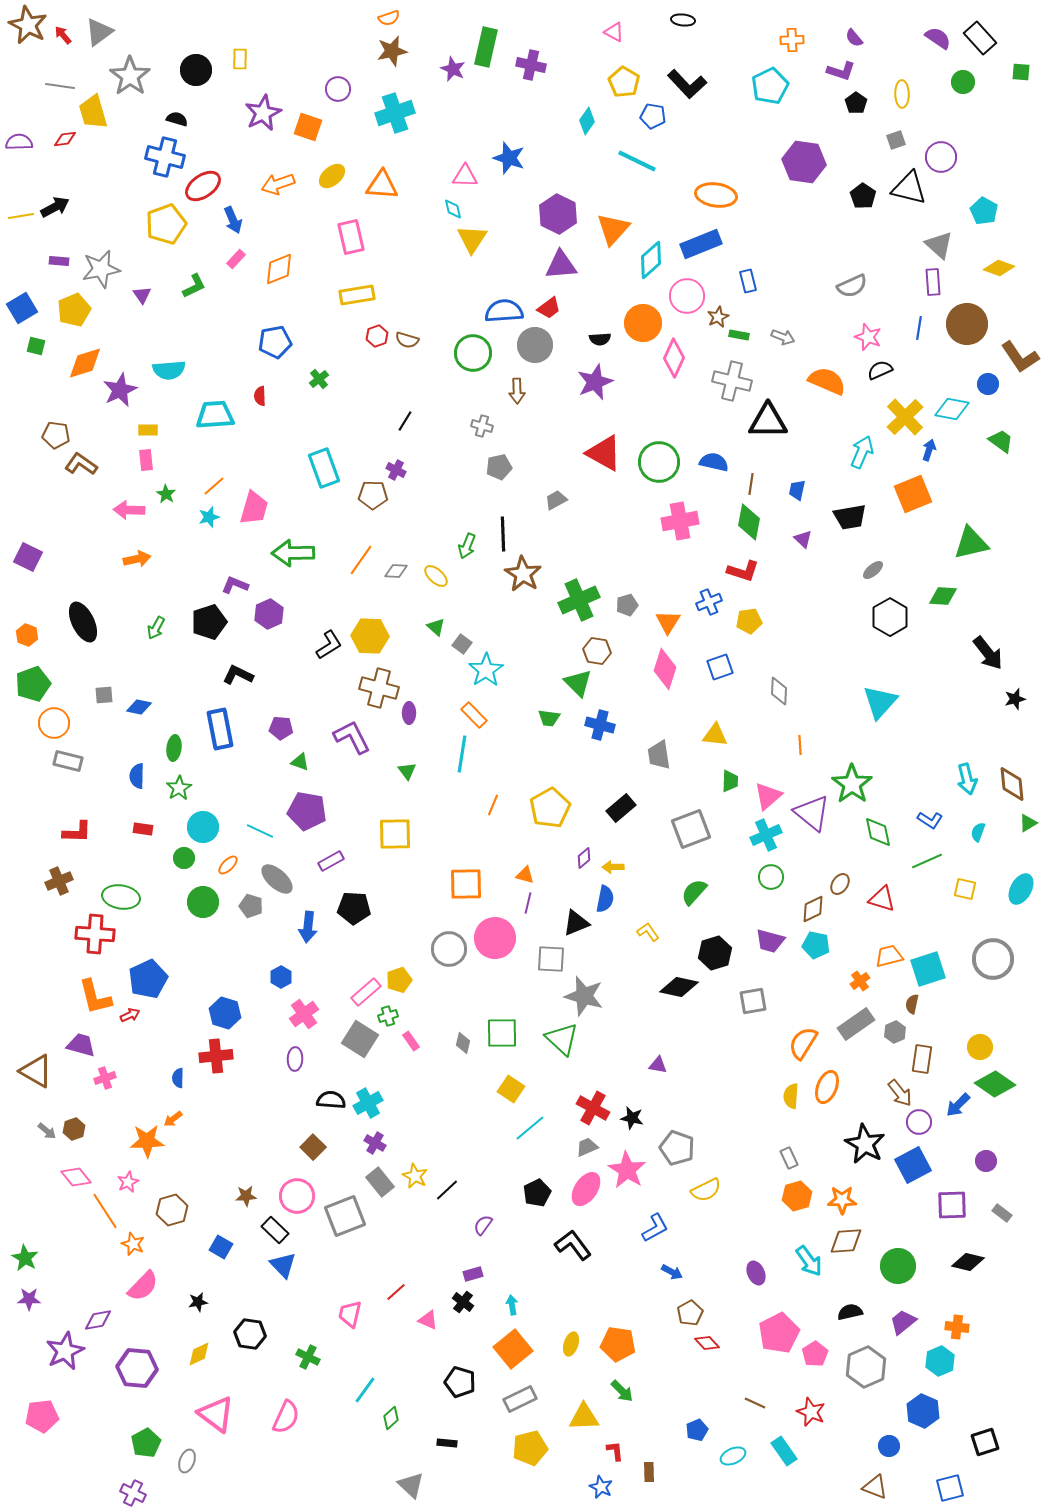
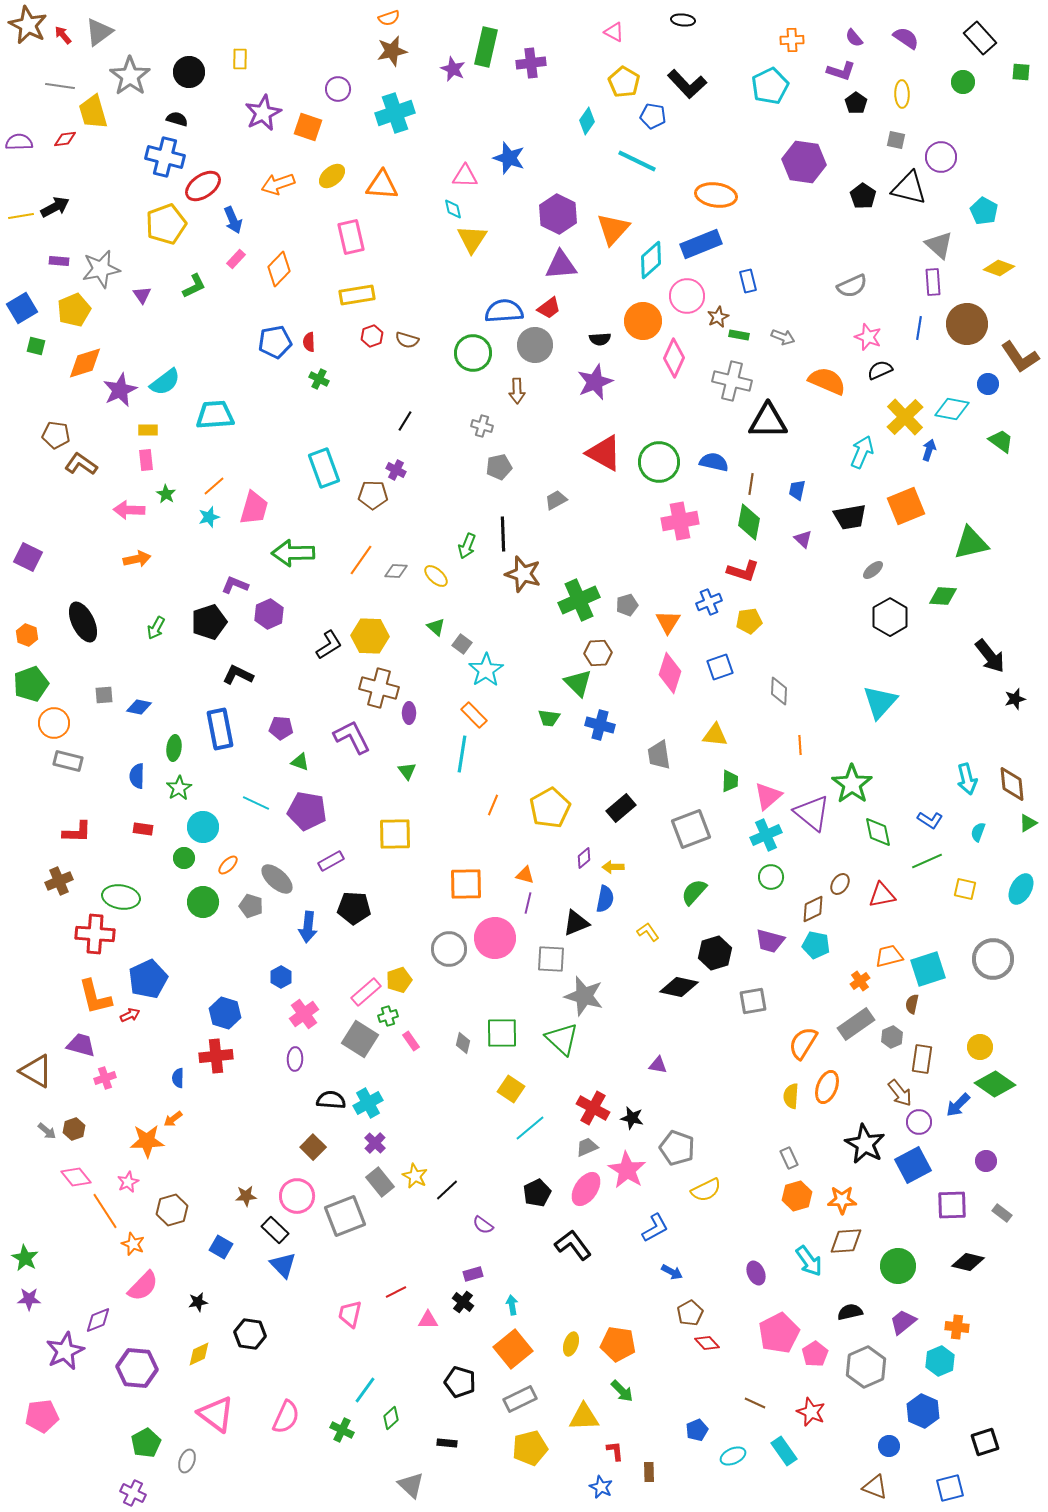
purple semicircle at (938, 38): moved 32 px left
purple cross at (531, 65): moved 2 px up; rotated 20 degrees counterclockwise
black circle at (196, 70): moved 7 px left, 2 px down
gray square at (896, 140): rotated 30 degrees clockwise
orange diamond at (279, 269): rotated 24 degrees counterclockwise
orange circle at (643, 323): moved 2 px up
red hexagon at (377, 336): moved 5 px left
cyan semicircle at (169, 370): moved 4 px left, 12 px down; rotated 32 degrees counterclockwise
green cross at (319, 379): rotated 24 degrees counterclockwise
red semicircle at (260, 396): moved 49 px right, 54 px up
orange square at (913, 494): moved 7 px left, 12 px down
brown star at (523, 574): rotated 15 degrees counterclockwise
brown hexagon at (597, 651): moved 1 px right, 2 px down; rotated 12 degrees counterclockwise
black arrow at (988, 653): moved 2 px right, 3 px down
pink diamond at (665, 669): moved 5 px right, 4 px down
green pentagon at (33, 684): moved 2 px left
cyan line at (260, 831): moved 4 px left, 28 px up
red triangle at (882, 899): moved 4 px up; rotated 28 degrees counterclockwise
gray hexagon at (895, 1032): moved 3 px left, 5 px down
purple cross at (375, 1143): rotated 15 degrees clockwise
purple semicircle at (483, 1225): rotated 90 degrees counterclockwise
red line at (396, 1292): rotated 15 degrees clockwise
purple diamond at (98, 1320): rotated 12 degrees counterclockwise
pink triangle at (428, 1320): rotated 25 degrees counterclockwise
green cross at (308, 1357): moved 34 px right, 73 px down
